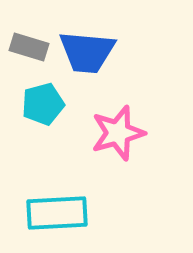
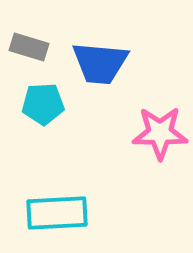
blue trapezoid: moved 13 px right, 11 px down
cyan pentagon: rotated 12 degrees clockwise
pink star: moved 42 px right; rotated 16 degrees clockwise
